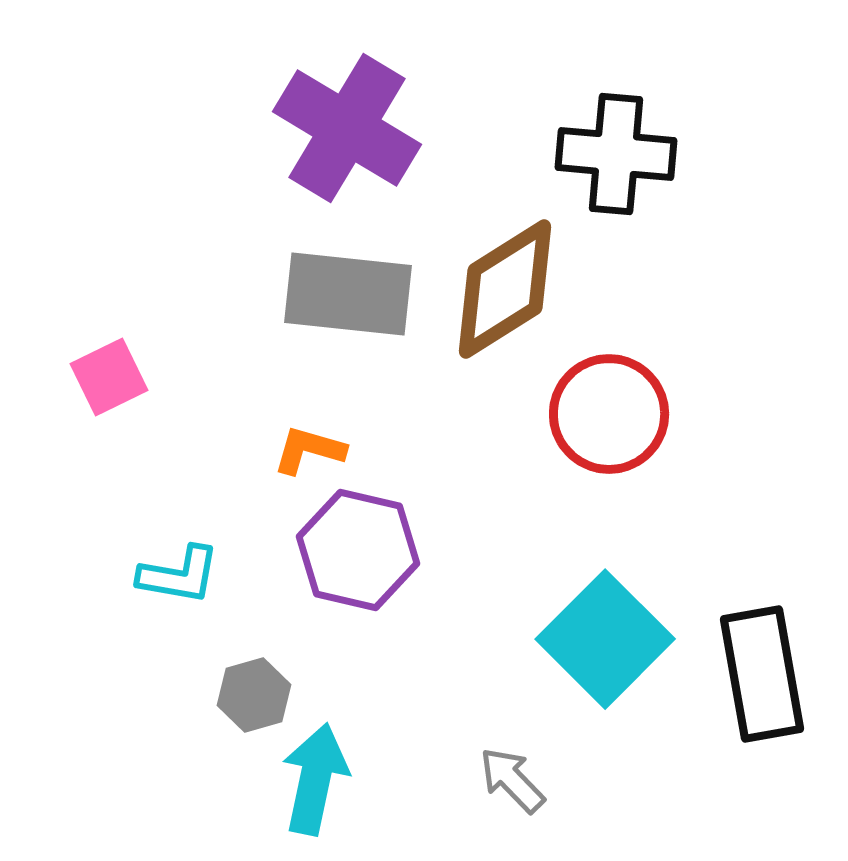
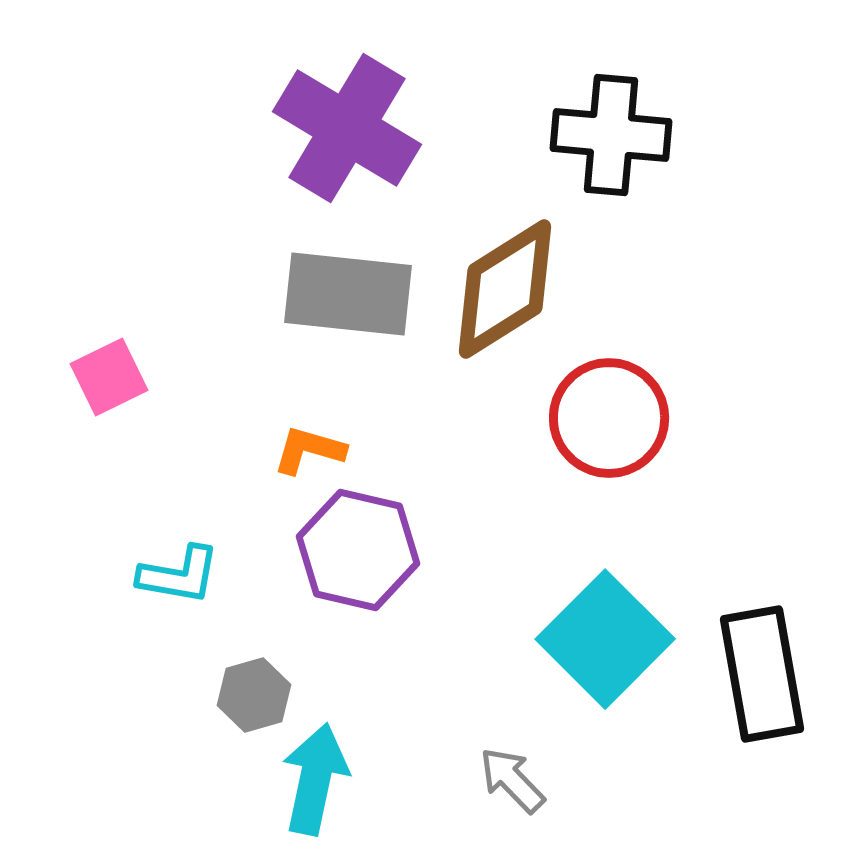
black cross: moved 5 px left, 19 px up
red circle: moved 4 px down
